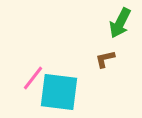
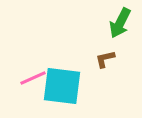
pink line: rotated 28 degrees clockwise
cyan square: moved 3 px right, 6 px up
